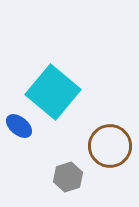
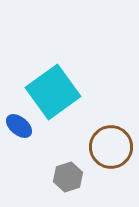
cyan square: rotated 14 degrees clockwise
brown circle: moved 1 px right, 1 px down
